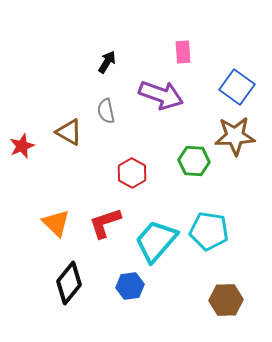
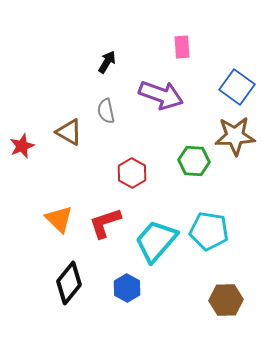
pink rectangle: moved 1 px left, 5 px up
orange triangle: moved 3 px right, 4 px up
blue hexagon: moved 3 px left, 2 px down; rotated 24 degrees counterclockwise
